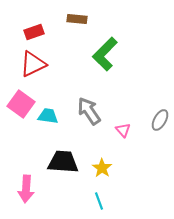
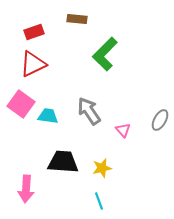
yellow star: rotated 24 degrees clockwise
